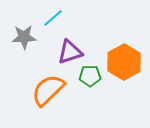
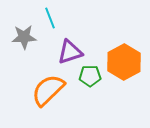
cyan line: moved 3 px left; rotated 70 degrees counterclockwise
